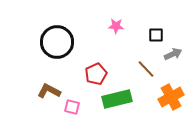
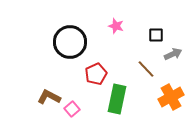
pink star: rotated 14 degrees clockwise
black circle: moved 13 px right
brown L-shape: moved 6 px down
green rectangle: rotated 64 degrees counterclockwise
pink square: moved 2 px down; rotated 35 degrees clockwise
